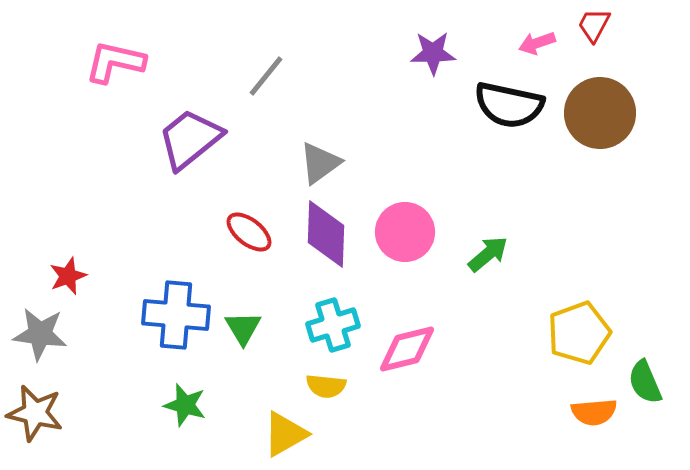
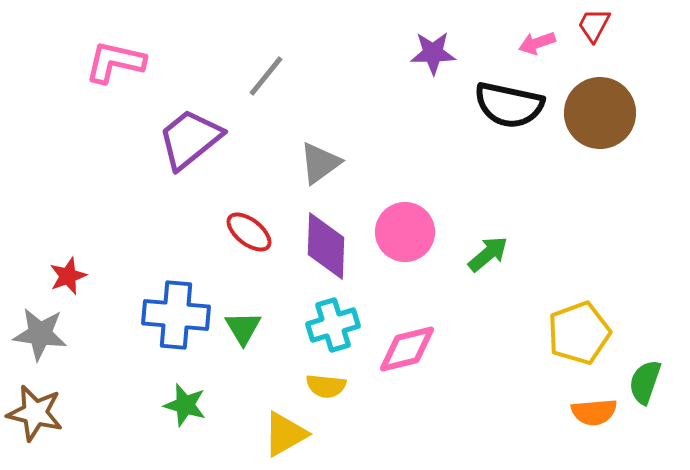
purple diamond: moved 12 px down
green semicircle: rotated 42 degrees clockwise
